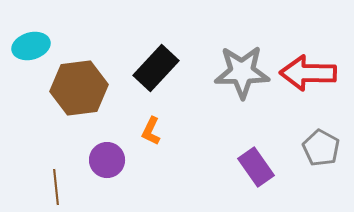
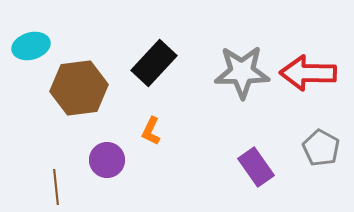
black rectangle: moved 2 px left, 5 px up
